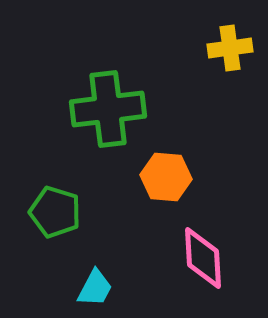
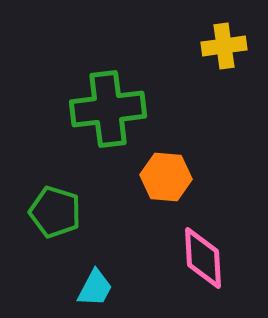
yellow cross: moved 6 px left, 2 px up
